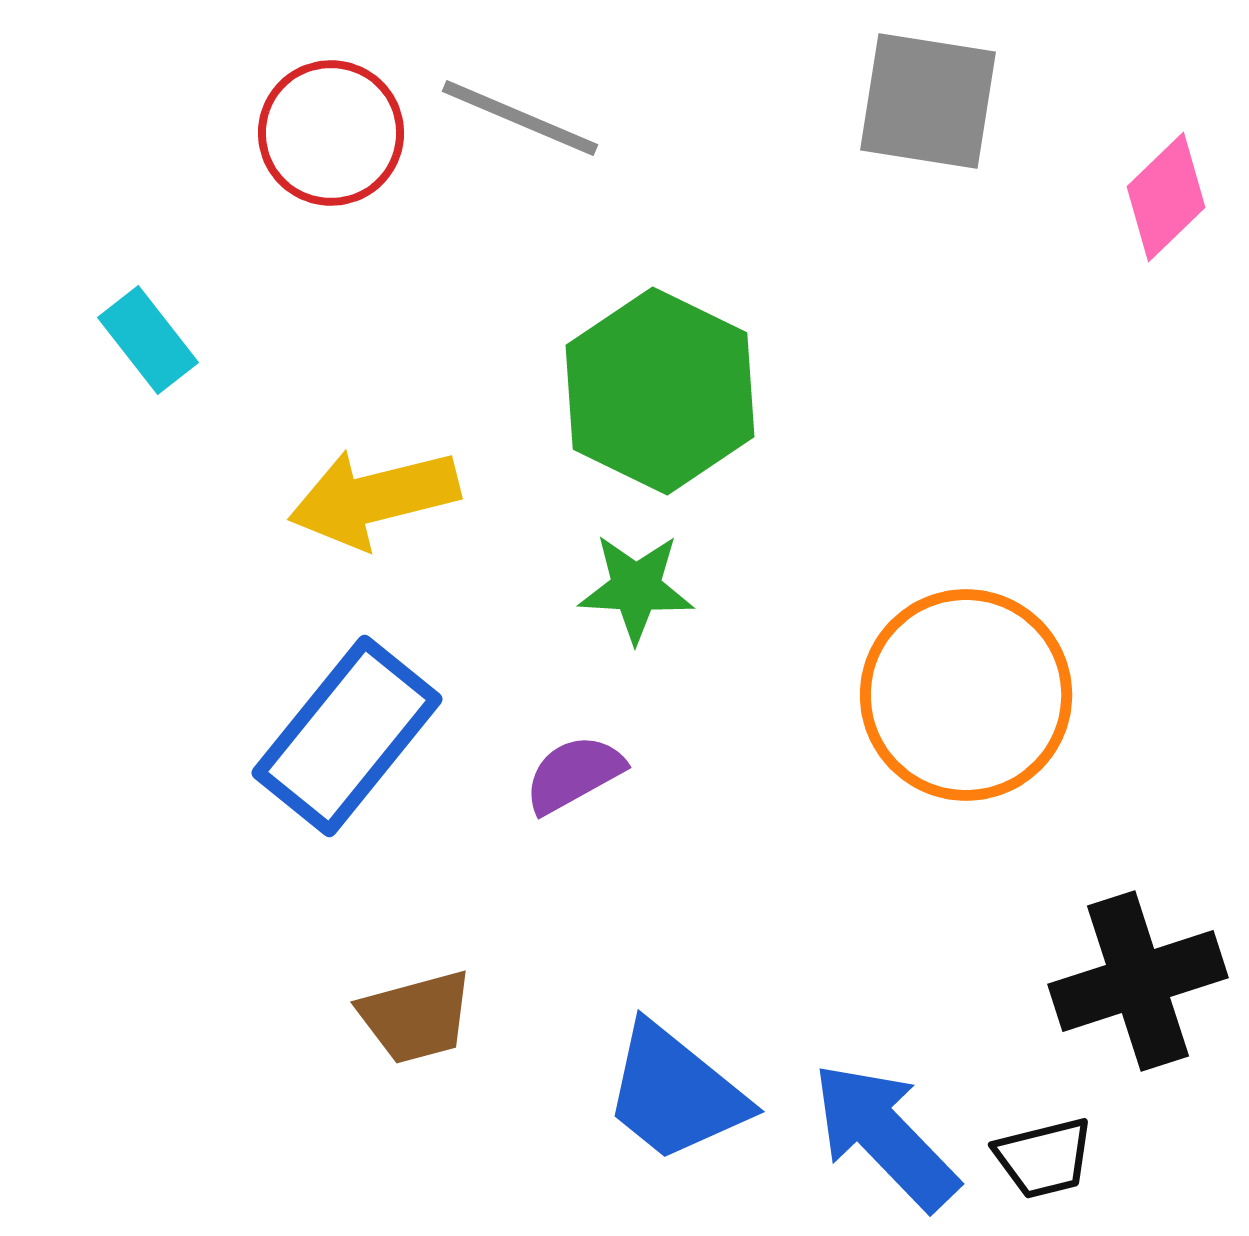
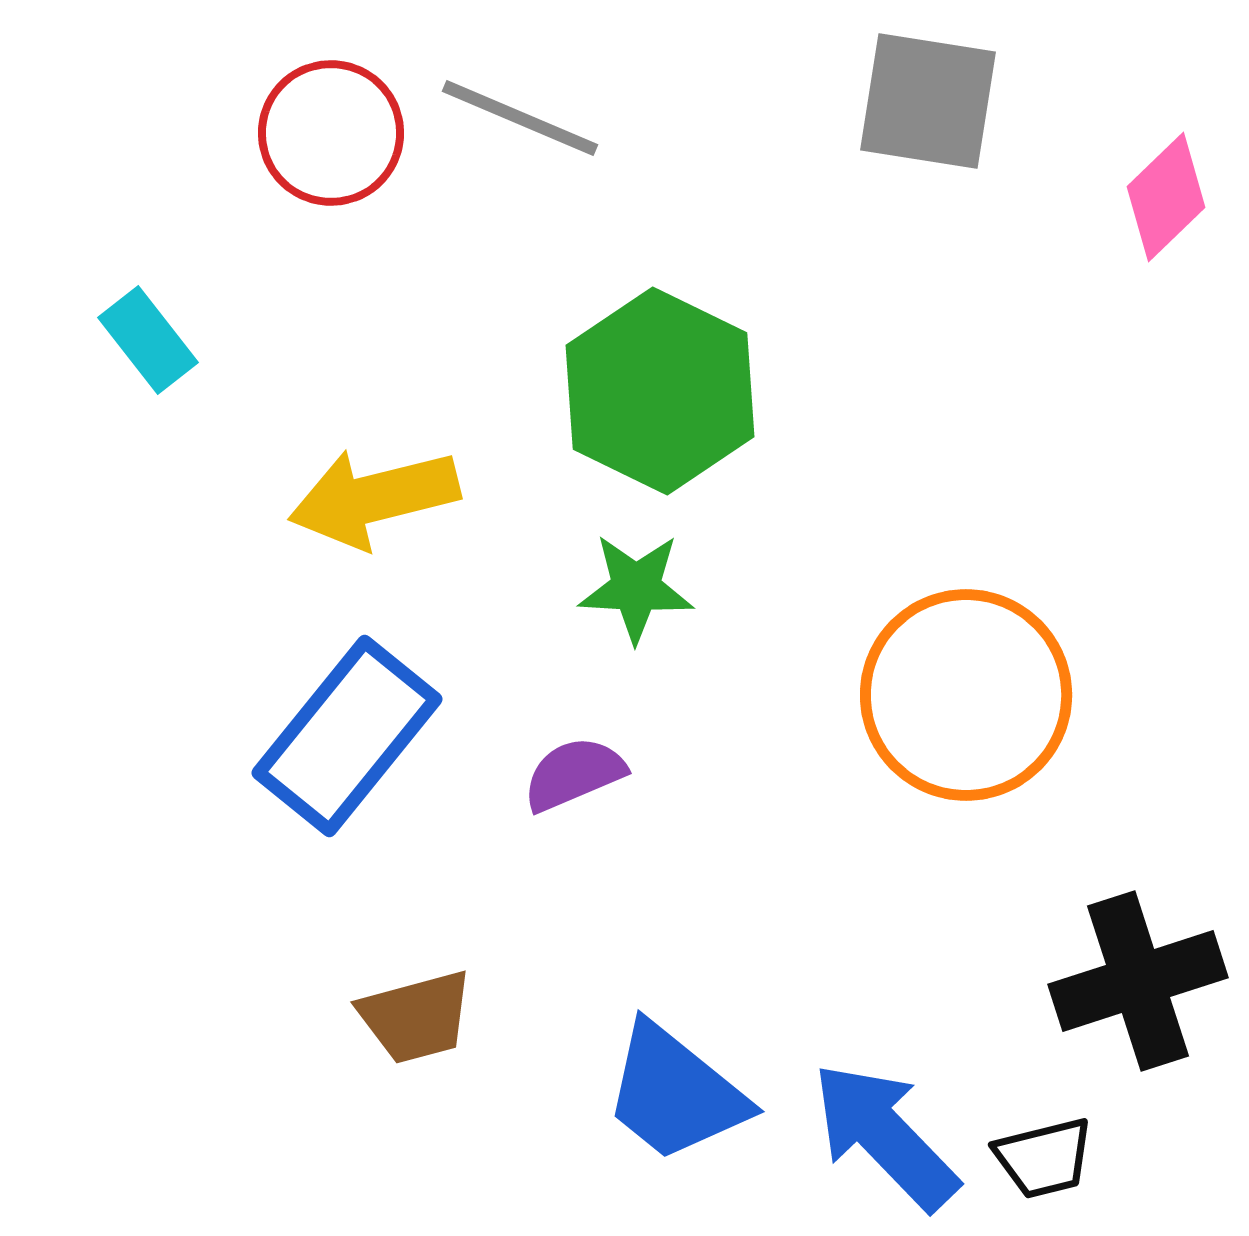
purple semicircle: rotated 6 degrees clockwise
